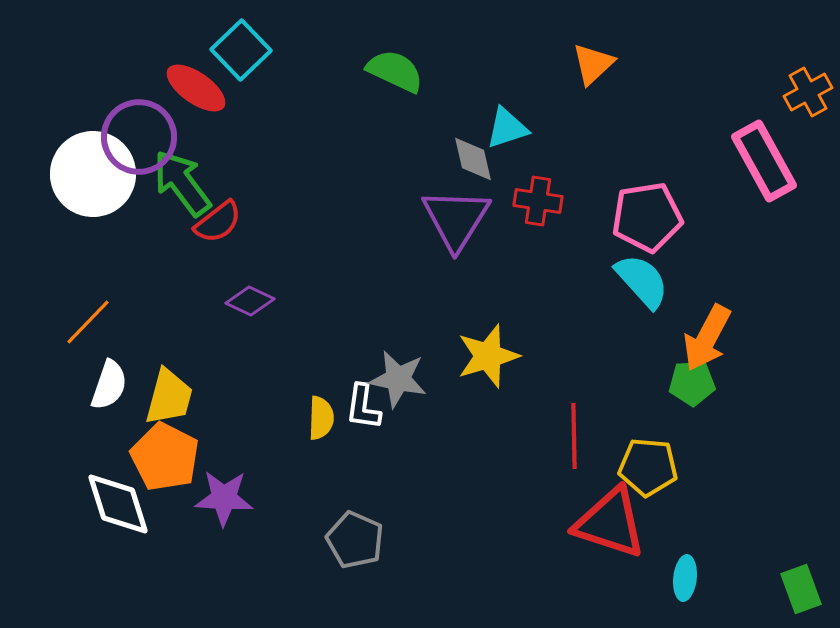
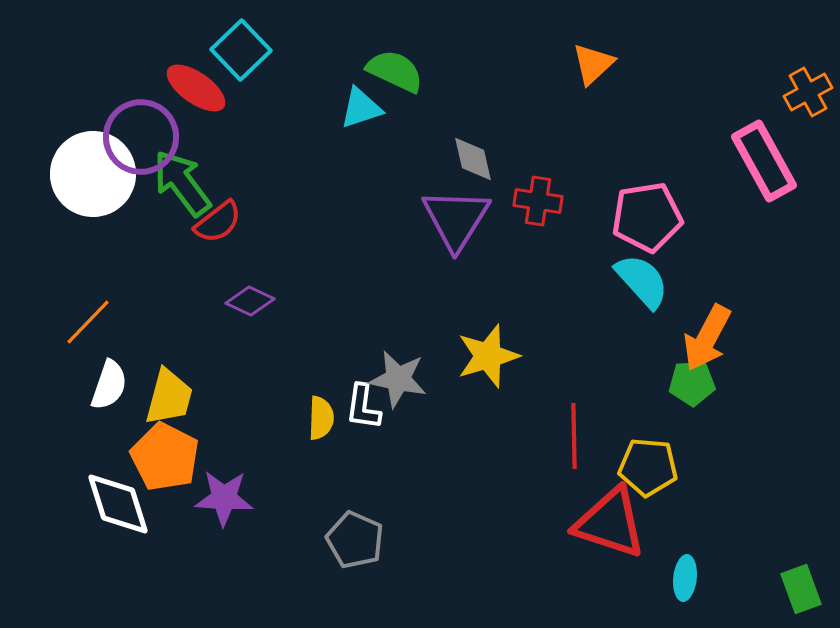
cyan triangle: moved 146 px left, 20 px up
purple circle: moved 2 px right
